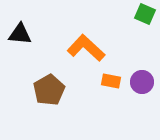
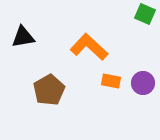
black triangle: moved 3 px right, 3 px down; rotated 15 degrees counterclockwise
orange L-shape: moved 3 px right, 1 px up
purple circle: moved 1 px right, 1 px down
